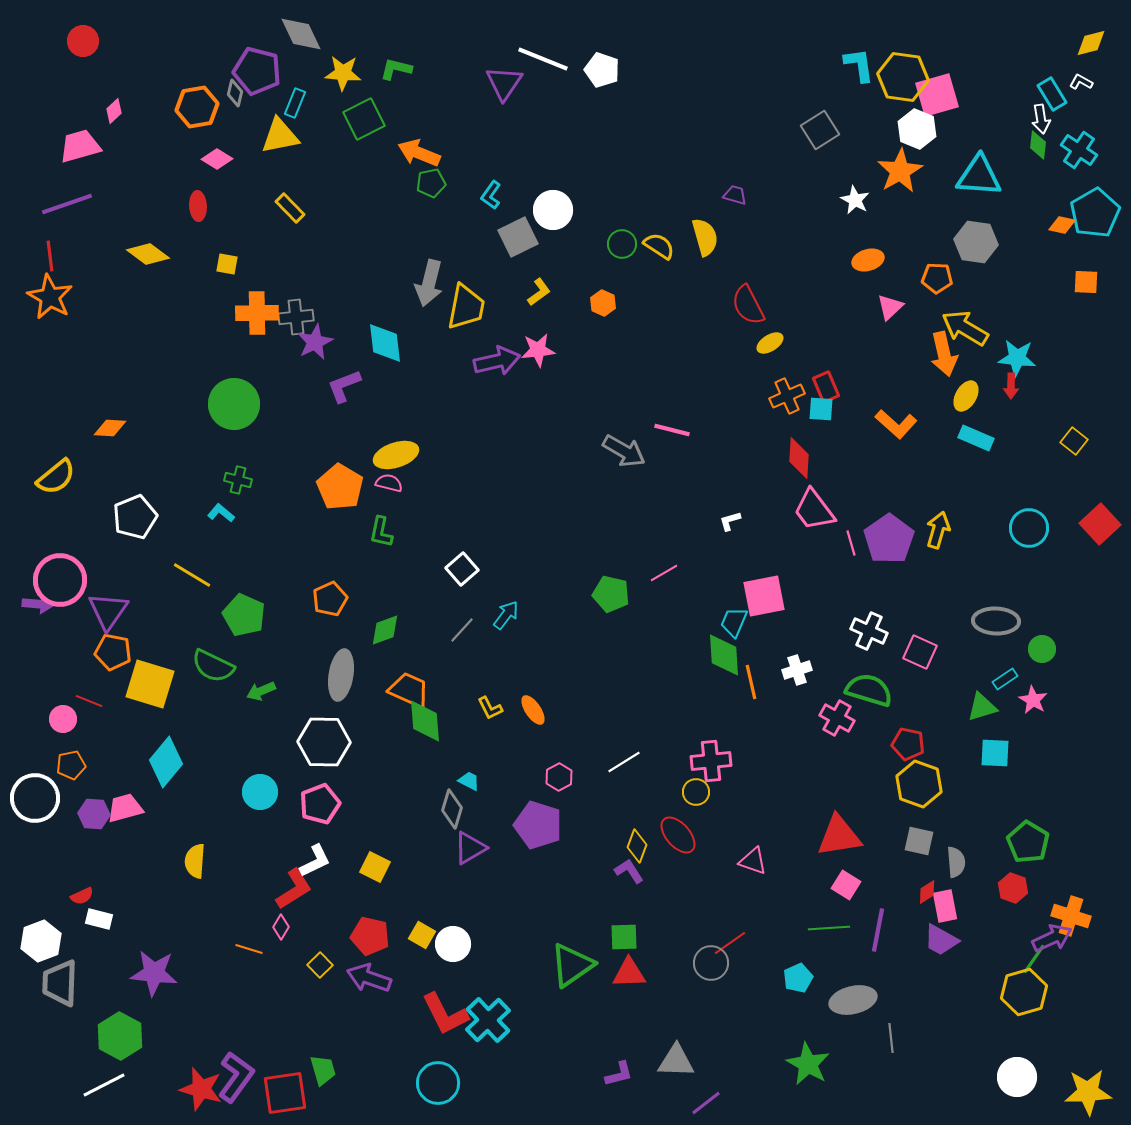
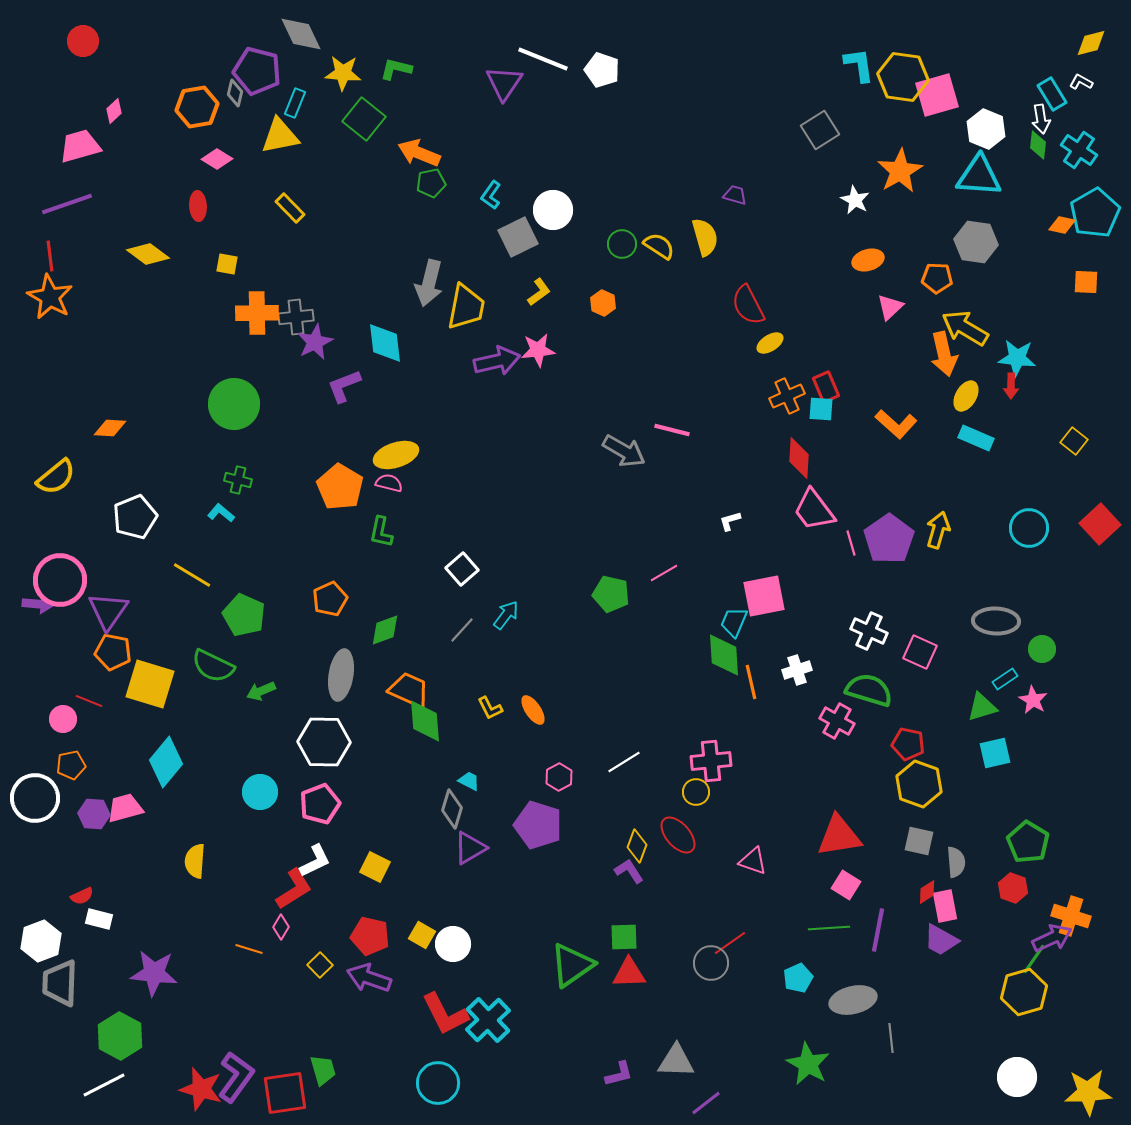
green square at (364, 119): rotated 24 degrees counterclockwise
white hexagon at (917, 129): moved 69 px right
pink cross at (837, 718): moved 3 px down
cyan square at (995, 753): rotated 16 degrees counterclockwise
